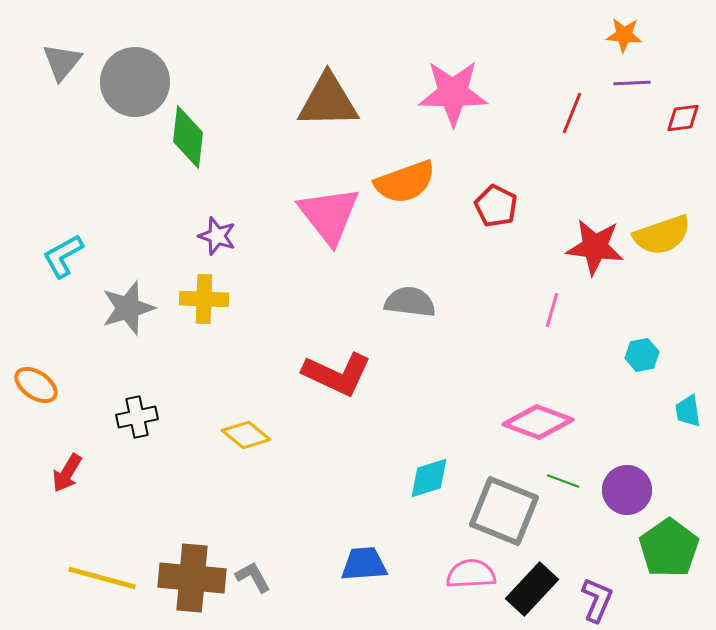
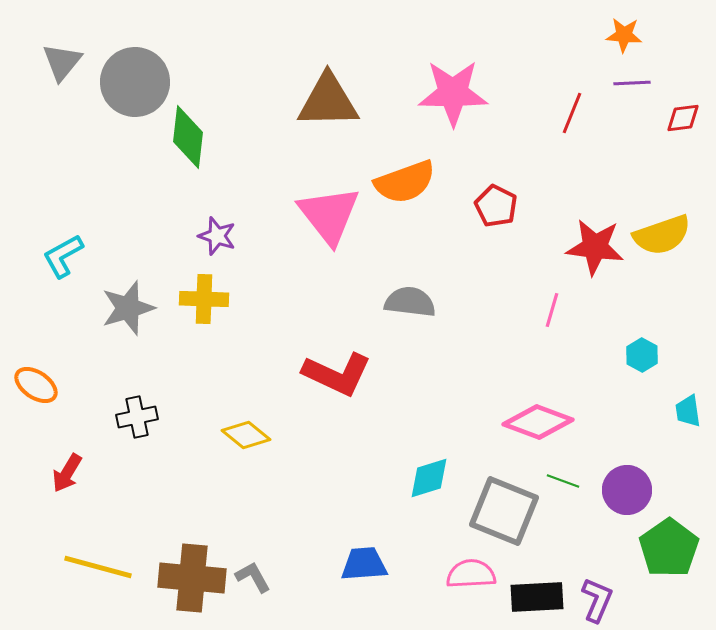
cyan hexagon: rotated 20 degrees counterclockwise
yellow line: moved 4 px left, 11 px up
black rectangle: moved 5 px right, 8 px down; rotated 44 degrees clockwise
